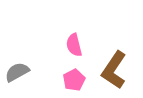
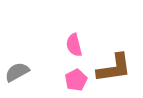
brown L-shape: moved 2 px up; rotated 132 degrees counterclockwise
pink pentagon: moved 2 px right
